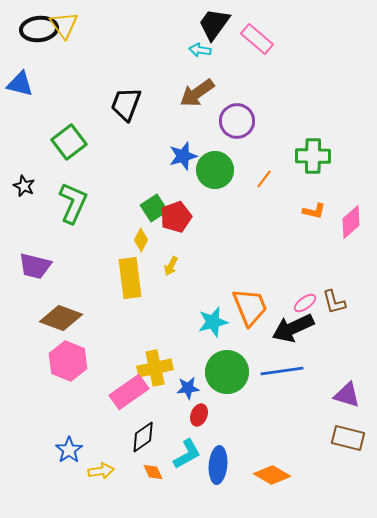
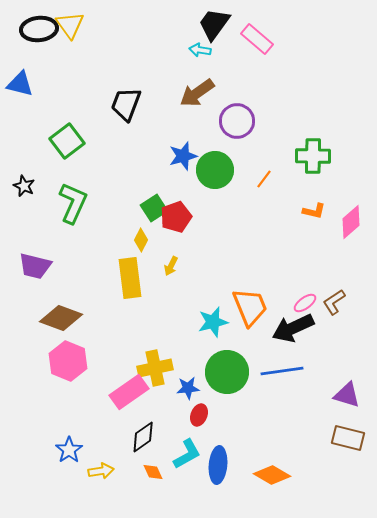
yellow triangle at (64, 25): moved 6 px right
green square at (69, 142): moved 2 px left, 1 px up
brown L-shape at (334, 302): rotated 72 degrees clockwise
